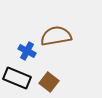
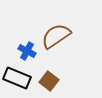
brown semicircle: rotated 24 degrees counterclockwise
brown square: moved 1 px up
